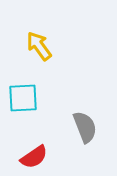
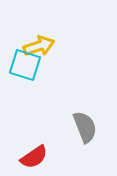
yellow arrow: rotated 108 degrees clockwise
cyan square: moved 2 px right, 33 px up; rotated 20 degrees clockwise
